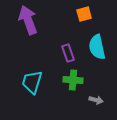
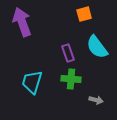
purple arrow: moved 6 px left, 2 px down
cyan semicircle: rotated 25 degrees counterclockwise
green cross: moved 2 px left, 1 px up
